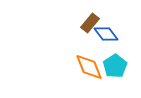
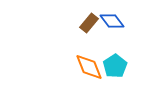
brown rectangle: moved 1 px left
blue diamond: moved 6 px right, 13 px up
